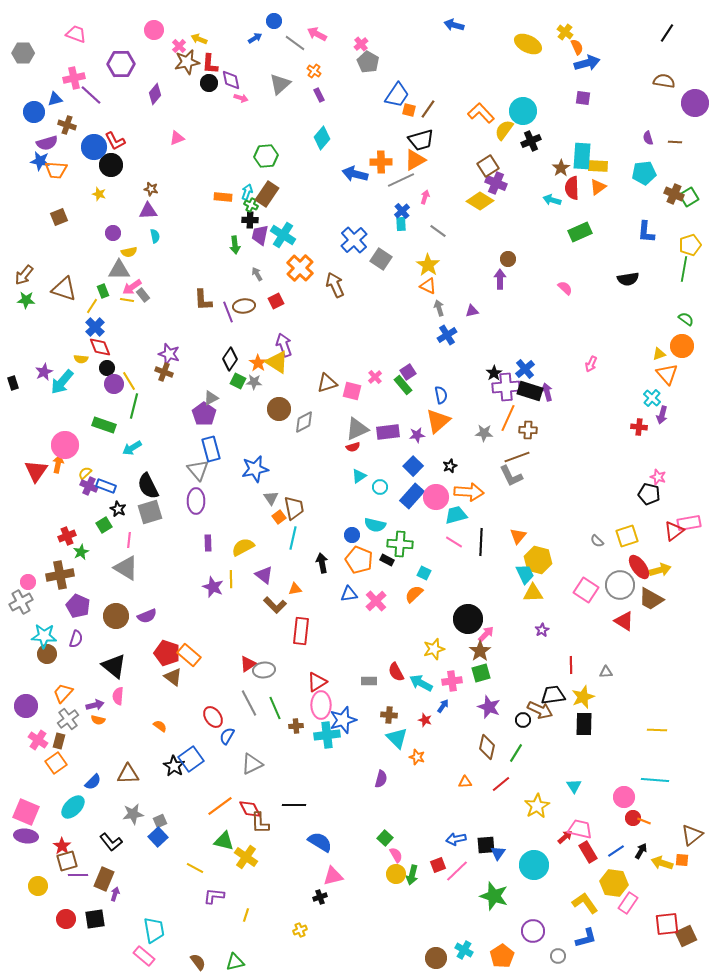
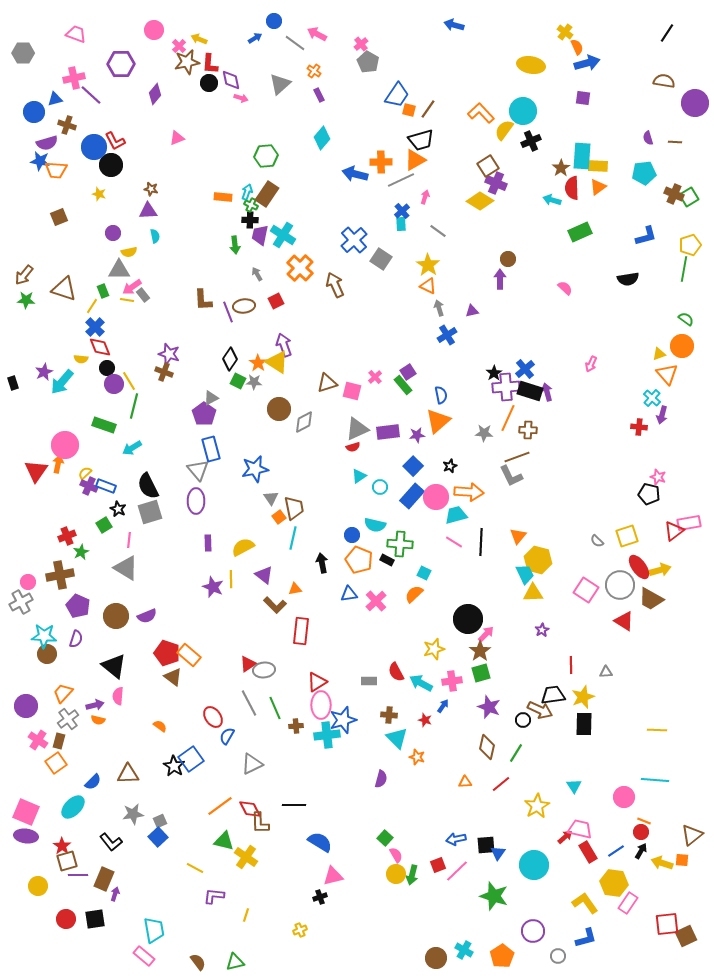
yellow ellipse at (528, 44): moved 3 px right, 21 px down; rotated 16 degrees counterclockwise
blue L-shape at (646, 232): moved 4 px down; rotated 110 degrees counterclockwise
red circle at (633, 818): moved 8 px right, 14 px down
